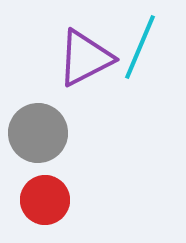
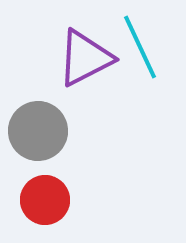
cyan line: rotated 48 degrees counterclockwise
gray circle: moved 2 px up
